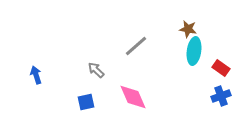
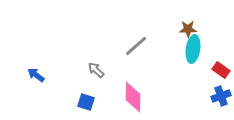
brown star: rotated 12 degrees counterclockwise
cyan ellipse: moved 1 px left, 2 px up
red rectangle: moved 2 px down
blue arrow: rotated 36 degrees counterclockwise
pink diamond: rotated 24 degrees clockwise
blue square: rotated 30 degrees clockwise
